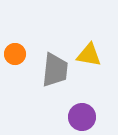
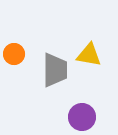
orange circle: moved 1 px left
gray trapezoid: rotated 6 degrees counterclockwise
